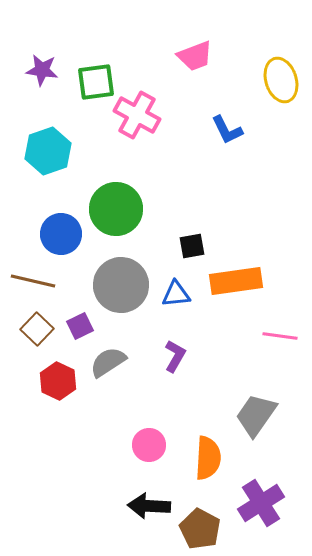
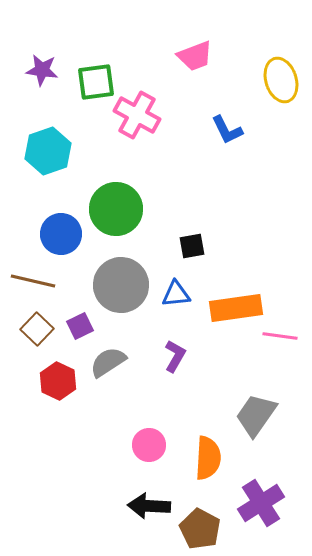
orange rectangle: moved 27 px down
